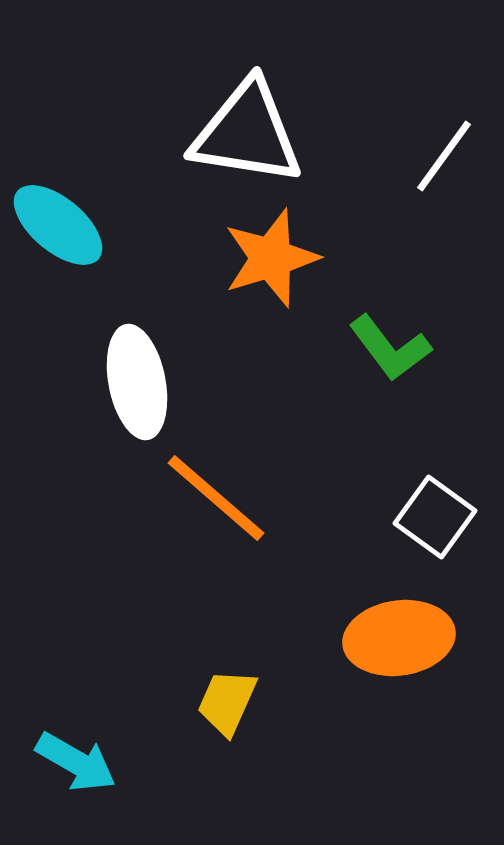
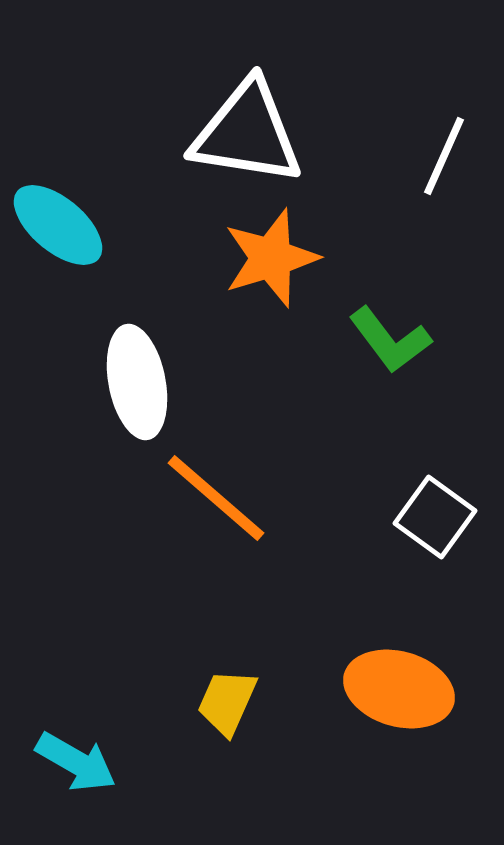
white line: rotated 12 degrees counterclockwise
green L-shape: moved 8 px up
orange ellipse: moved 51 px down; rotated 24 degrees clockwise
